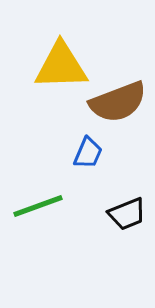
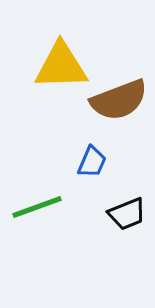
brown semicircle: moved 1 px right, 2 px up
blue trapezoid: moved 4 px right, 9 px down
green line: moved 1 px left, 1 px down
